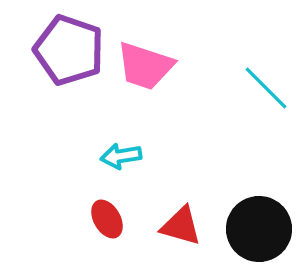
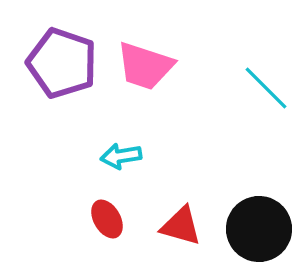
purple pentagon: moved 7 px left, 13 px down
